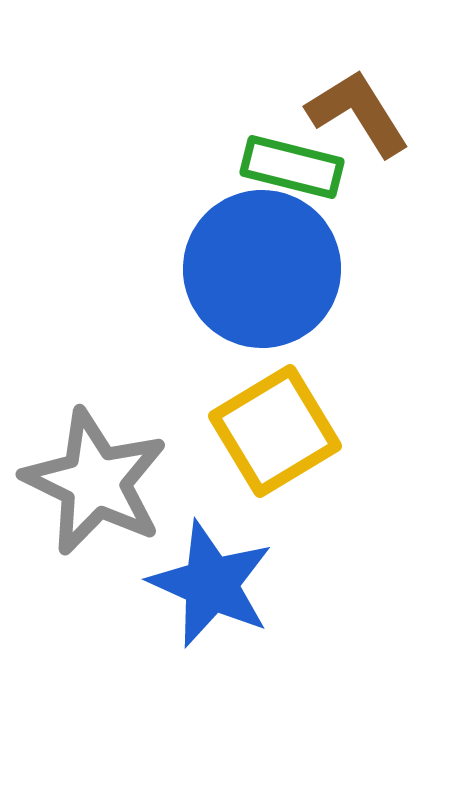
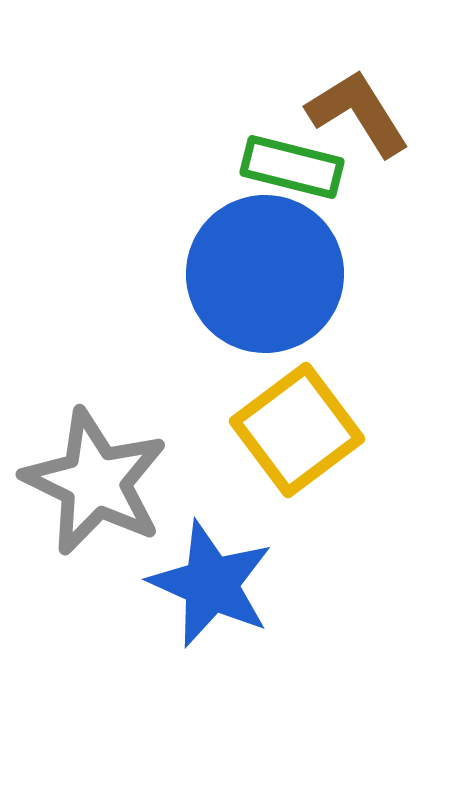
blue circle: moved 3 px right, 5 px down
yellow square: moved 22 px right, 1 px up; rotated 6 degrees counterclockwise
